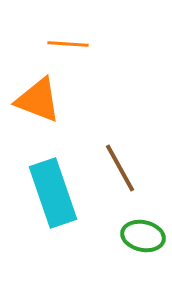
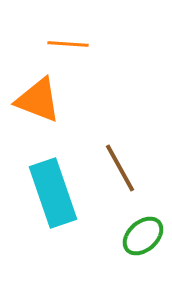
green ellipse: rotated 54 degrees counterclockwise
